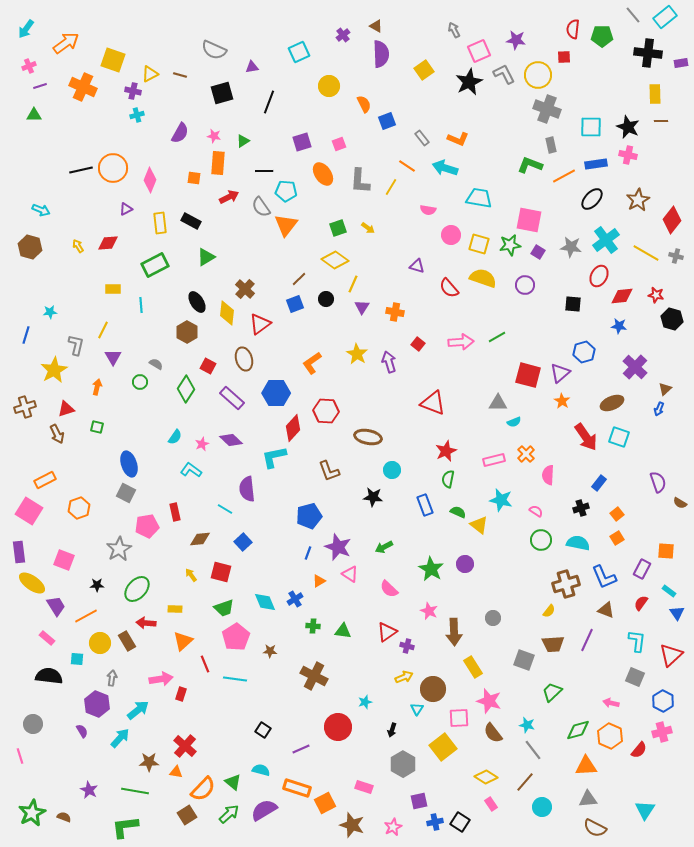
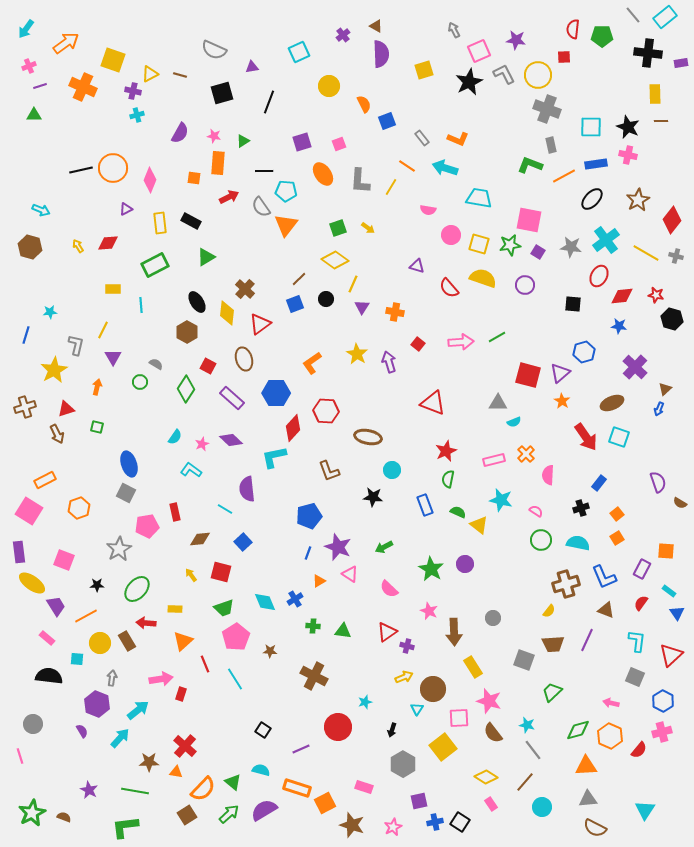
yellow square at (424, 70): rotated 18 degrees clockwise
cyan line at (235, 679): rotated 50 degrees clockwise
